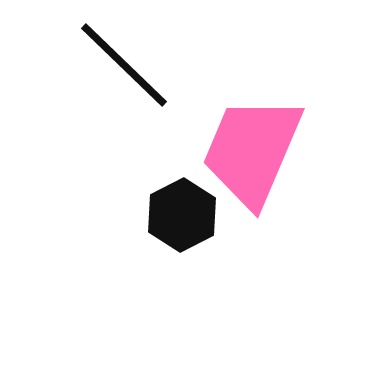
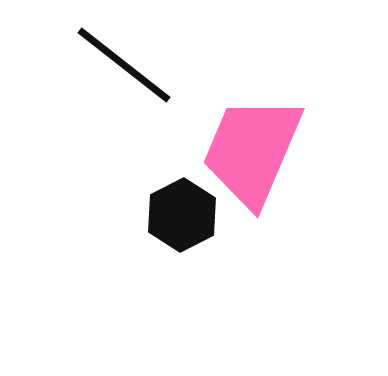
black line: rotated 6 degrees counterclockwise
